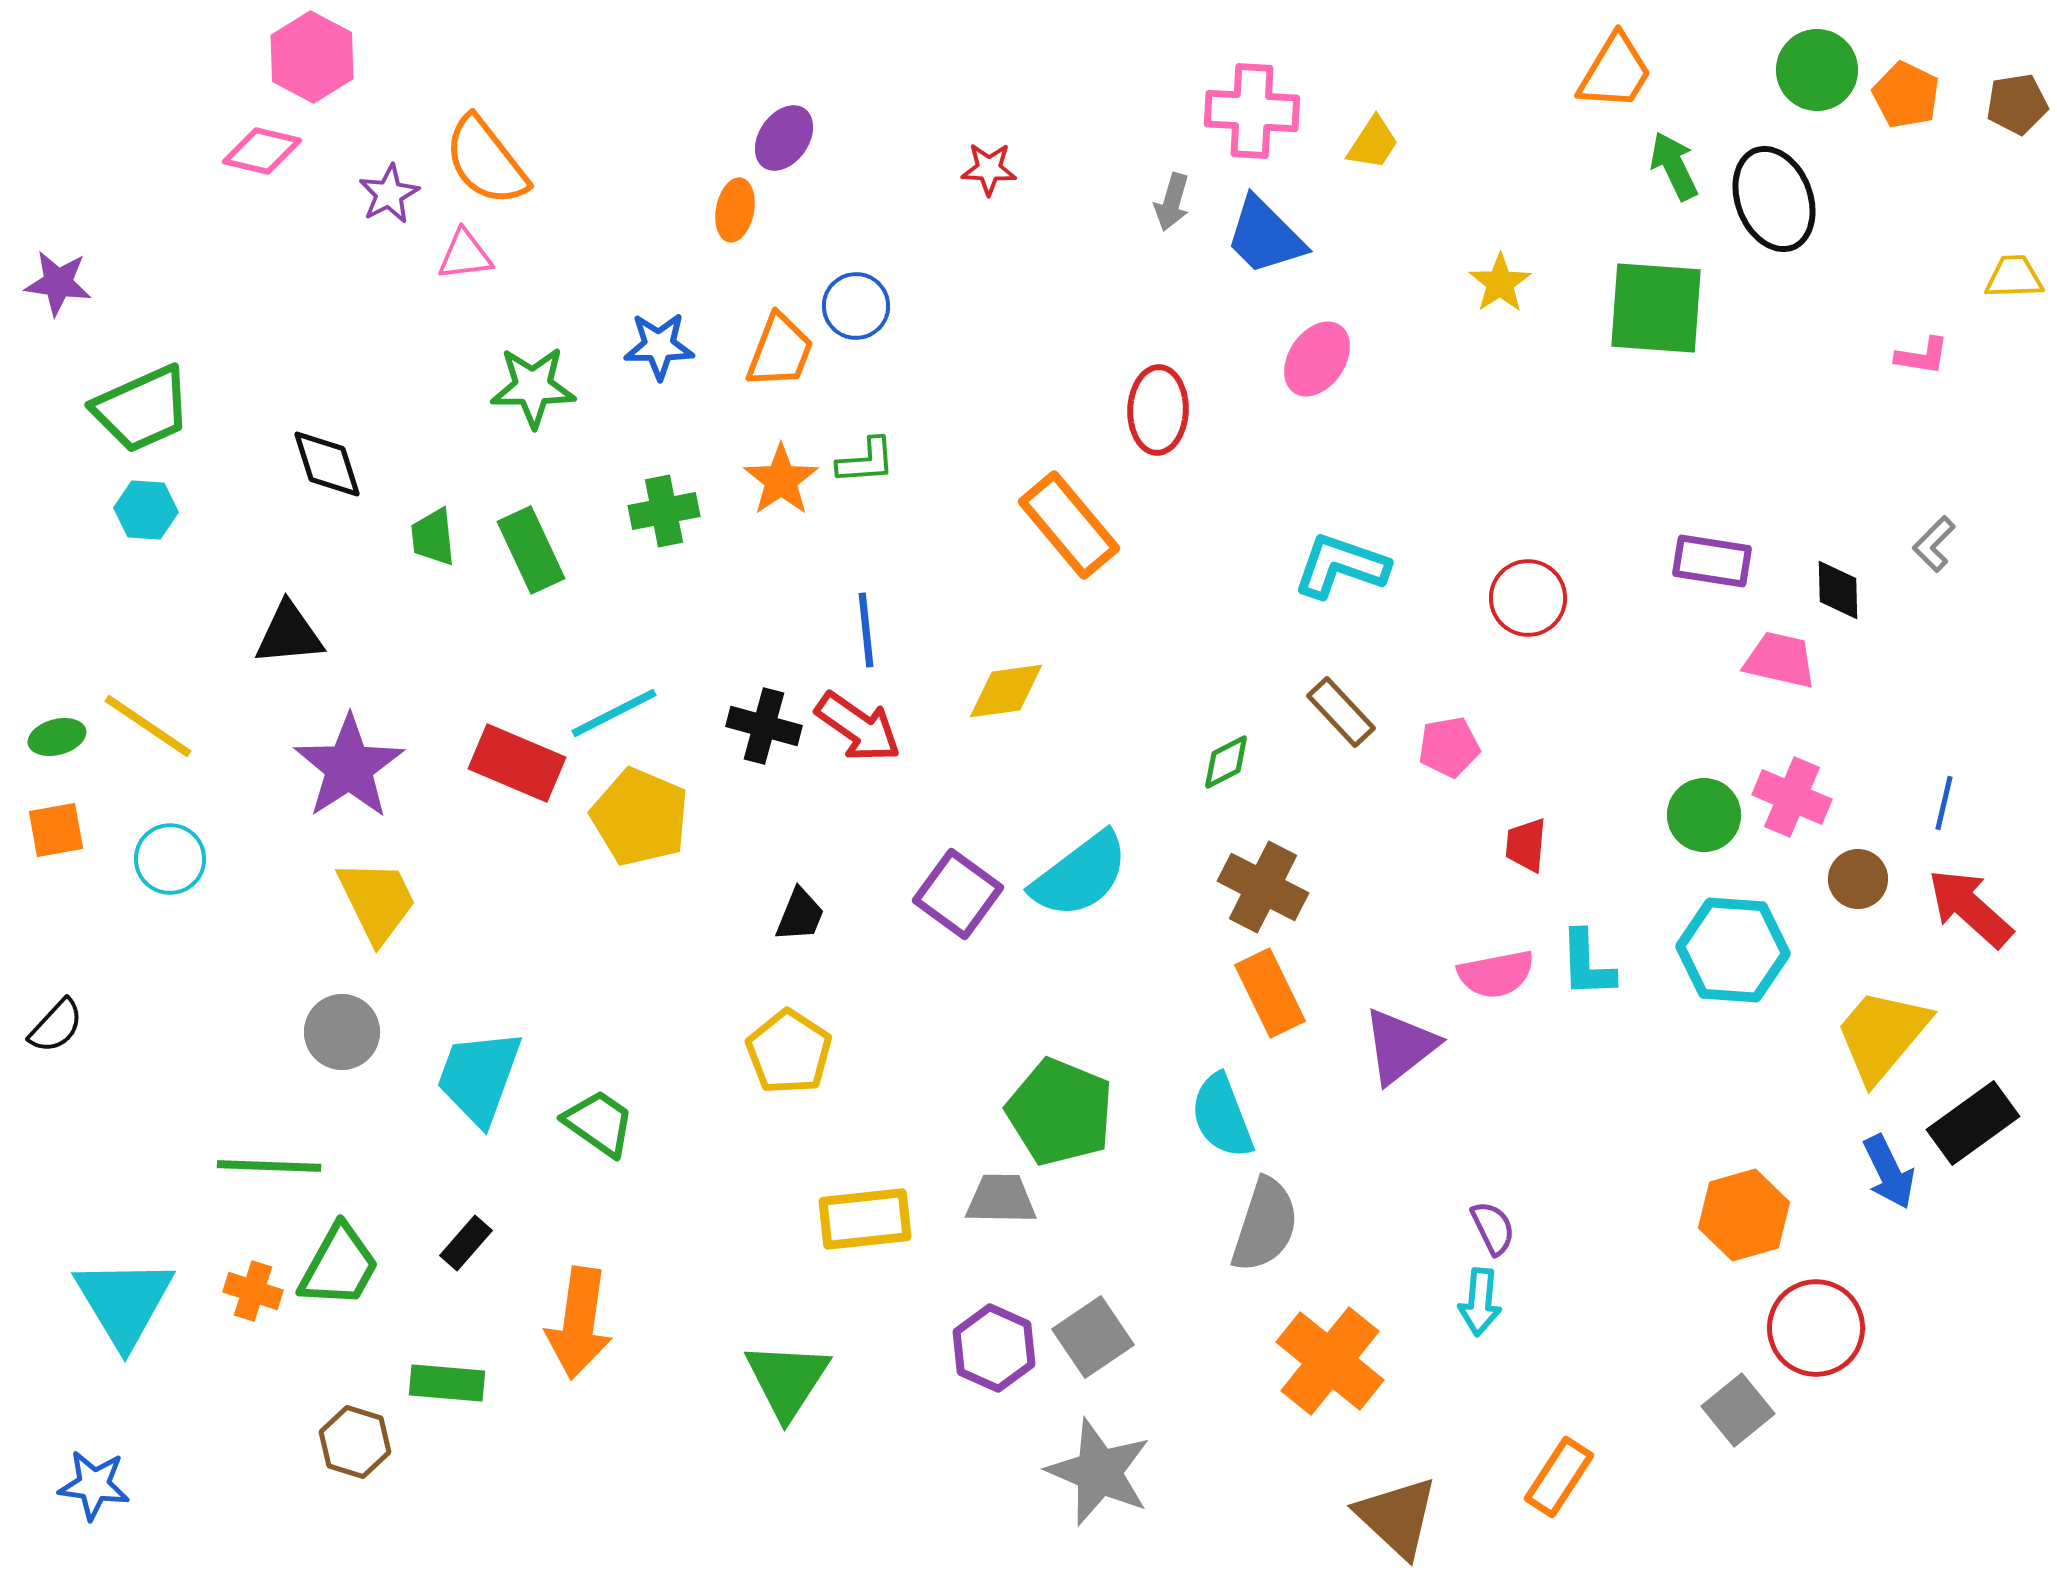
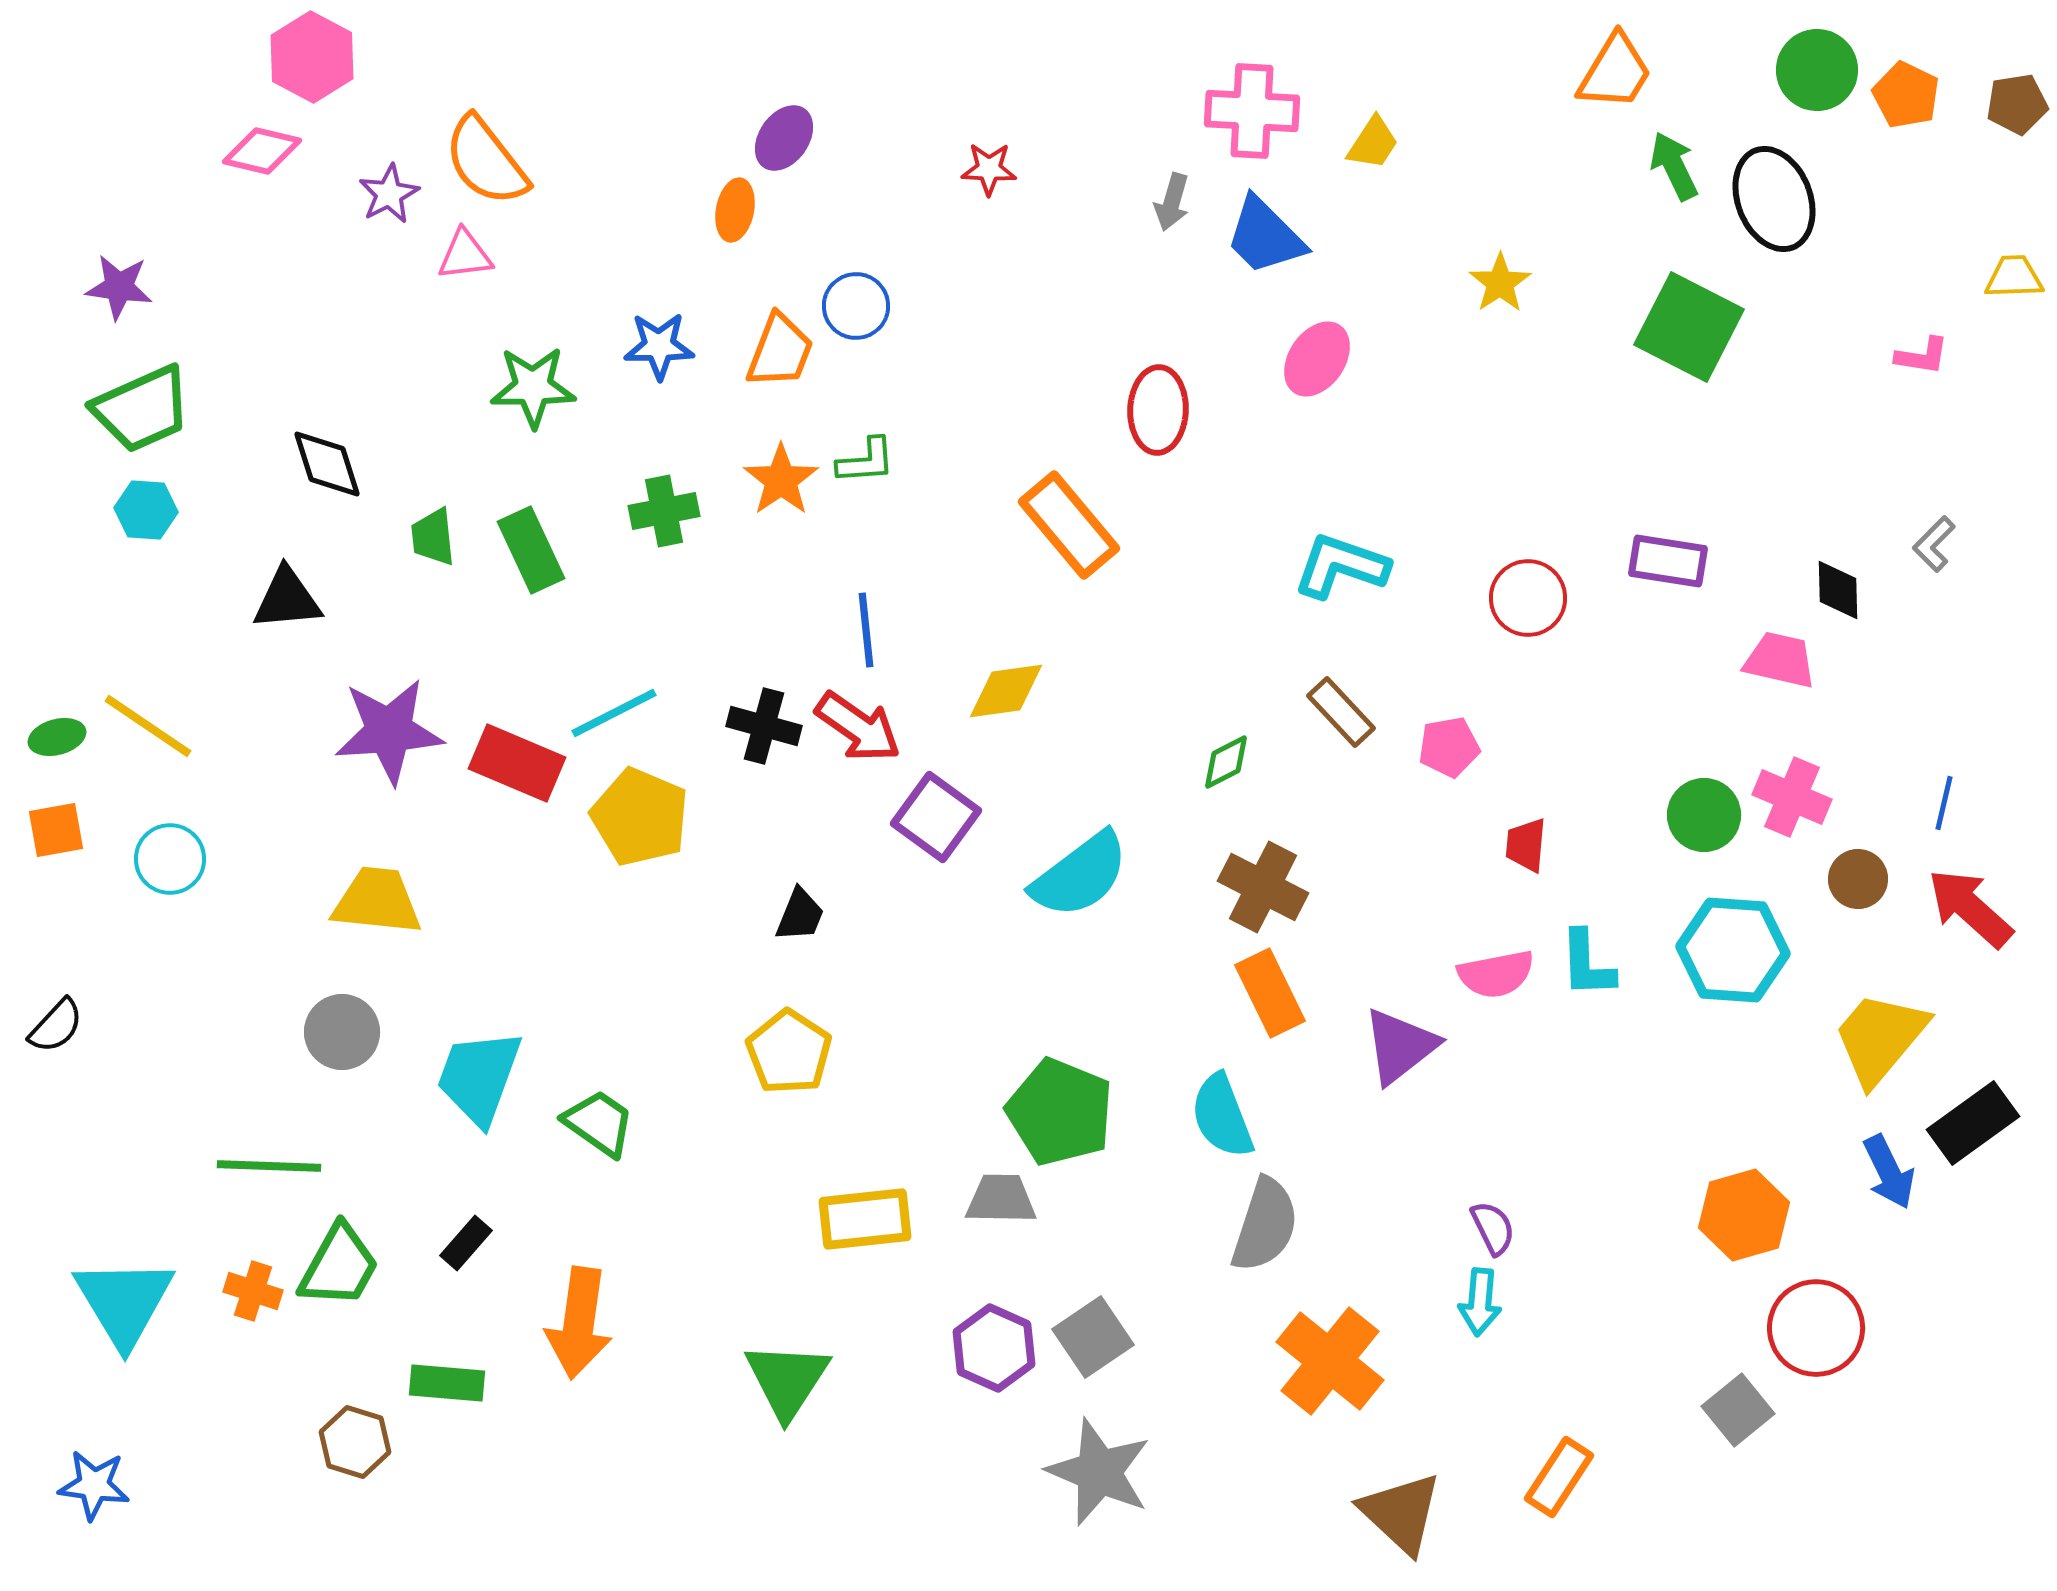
purple star at (58, 283): moved 61 px right, 4 px down
green square at (1656, 308): moved 33 px right, 19 px down; rotated 23 degrees clockwise
purple rectangle at (1712, 561): moved 44 px left
black triangle at (289, 634): moved 2 px left, 35 px up
purple star at (349, 767): moved 40 px right, 36 px up; rotated 29 degrees clockwise
purple square at (958, 894): moved 22 px left, 77 px up
yellow trapezoid at (377, 901): rotated 58 degrees counterclockwise
yellow trapezoid at (1882, 1035): moved 2 px left, 3 px down
brown triangle at (1397, 1517): moved 4 px right, 4 px up
